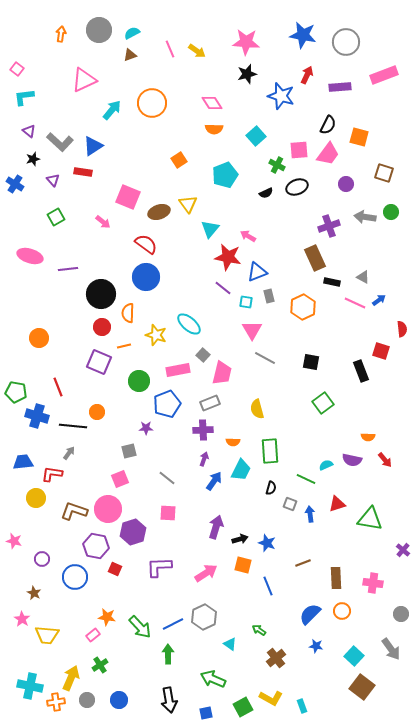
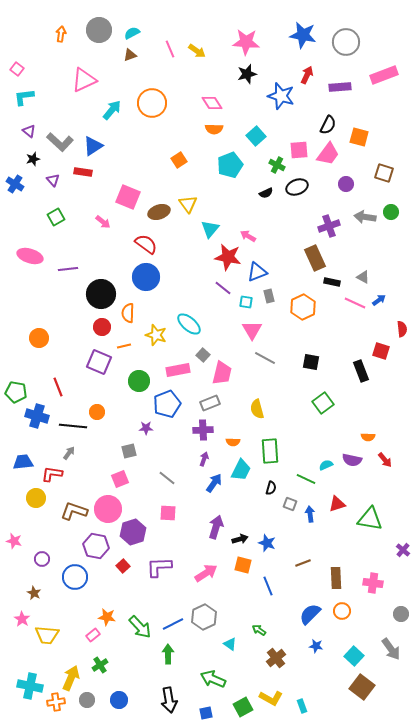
cyan pentagon at (225, 175): moved 5 px right, 10 px up
blue arrow at (214, 481): moved 2 px down
red square at (115, 569): moved 8 px right, 3 px up; rotated 24 degrees clockwise
